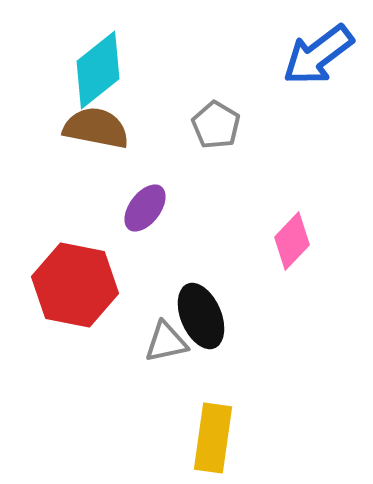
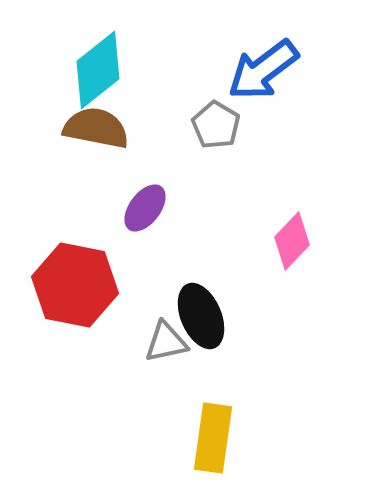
blue arrow: moved 55 px left, 15 px down
